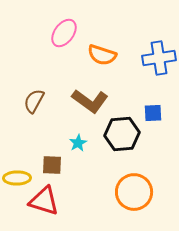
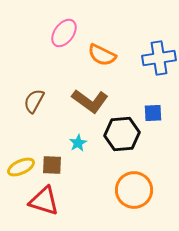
orange semicircle: rotated 8 degrees clockwise
yellow ellipse: moved 4 px right, 11 px up; rotated 24 degrees counterclockwise
orange circle: moved 2 px up
